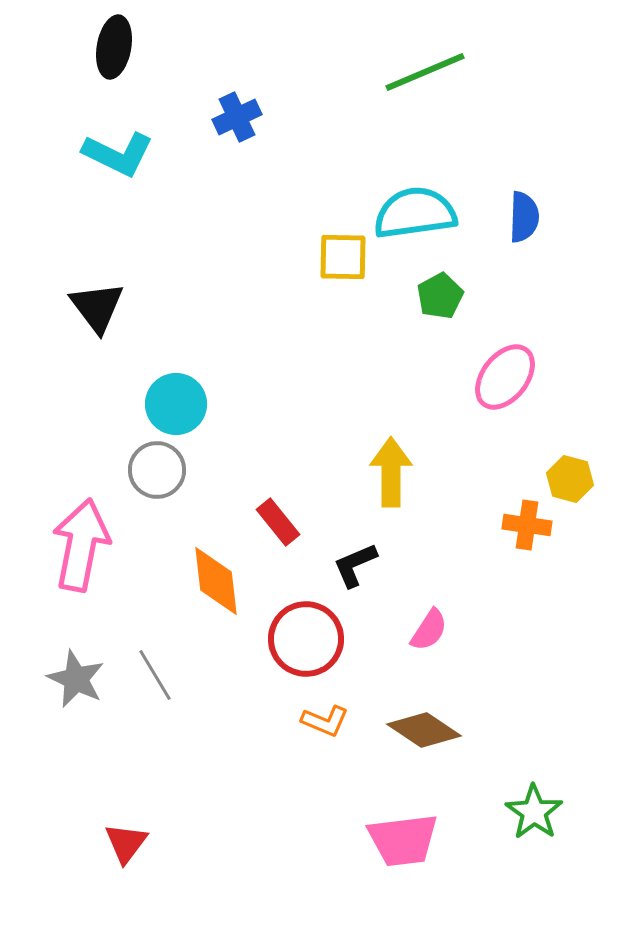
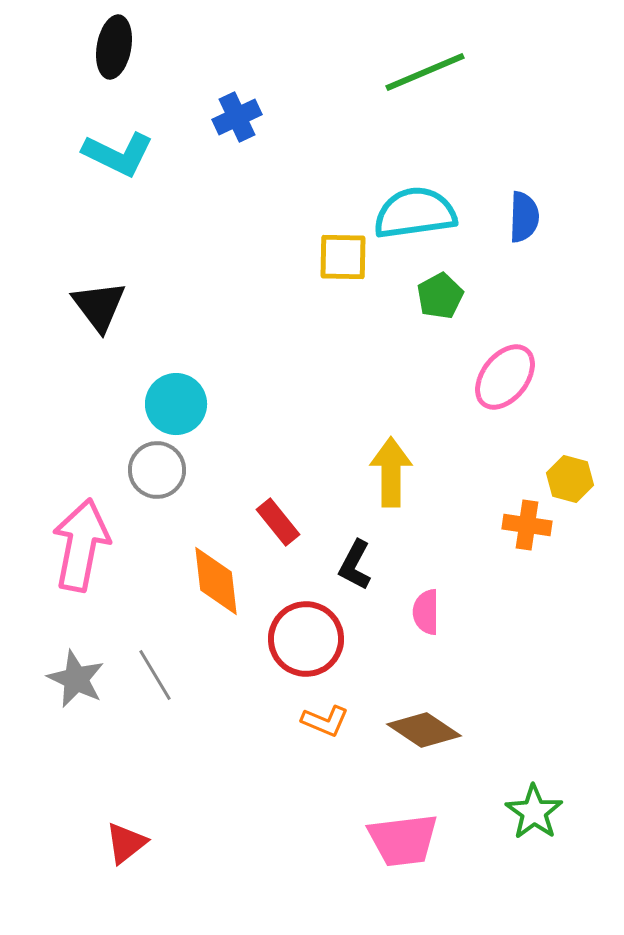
black triangle: moved 2 px right, 1 px up
black L-shape: rotated 39 degrees counterclockwise
pink semicircle: moved 3 px left, 18 px up; rotated 147 degrees clockwise
red triangle: rotated 15 degrees clockwise
